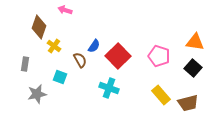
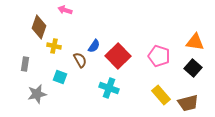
yellow cross: rotated 24 degrees counterclockwise
